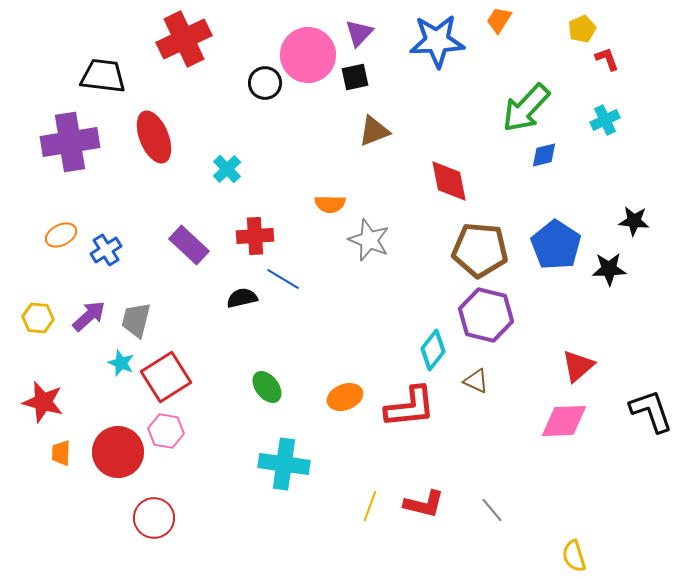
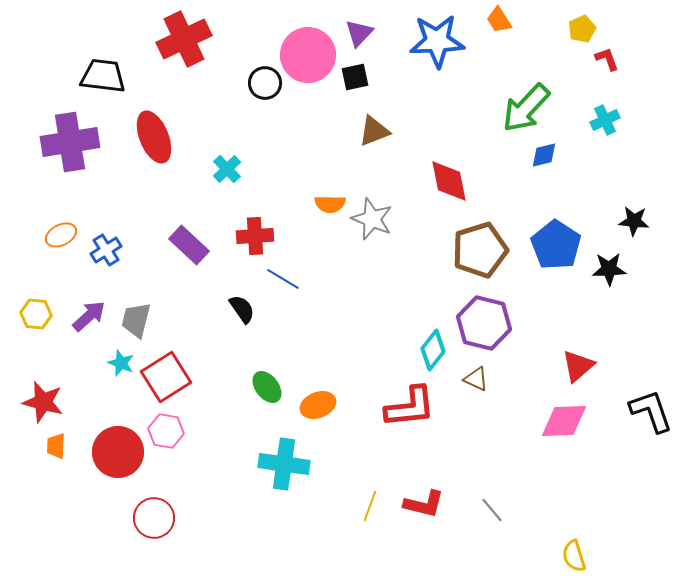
orange trapezoid at (499, 20): rotated 64 degrees counterclockwise
gray star at (369, 240): moved 3 px right, 21 px up
brown pentagon at (480, 250): rotated 22 degrees counterclockwise
black semicircle at (242, 298): moved 11 px down; rotated 68 degrees clockwise
purple hexagon at (486, 315): moved 2 px left, 8 px down
yellow hexagon at (38, 318): moved 2 px left, 4 px up
brown triangle at (476, 381): moved 2 px up
orange ellipse at (345, 397): moved 27 px left, 8 px down
orange trapezoid at (61, 453): moved 5 px left, 7 px up
